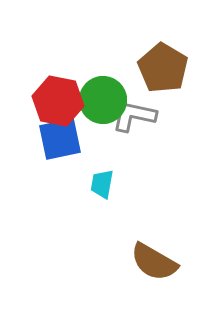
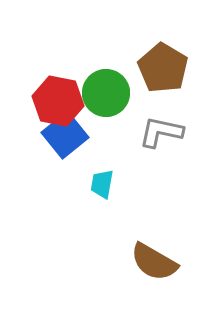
green circle: moved 3 px right, 7 px up
gray L-shape: moved 27 px right, 16 px down
blue square: moved 5 px right, 4 px up; rotated 27 degrees counterclockwise
